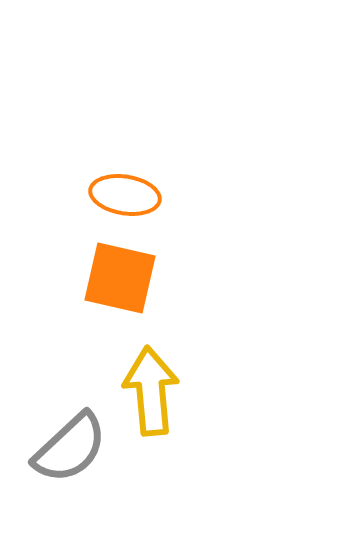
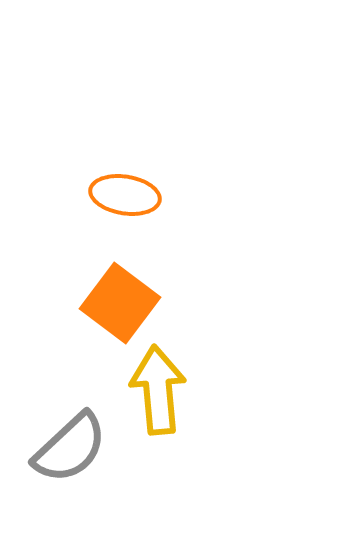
orange square: moved 25 px down; rotated 24 degrees clockwise
yellow arrow: moved 7 px right, 1 px up
